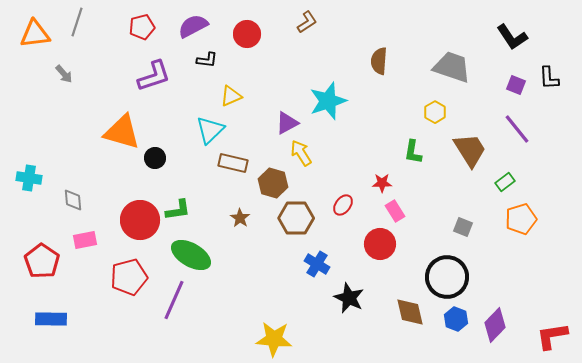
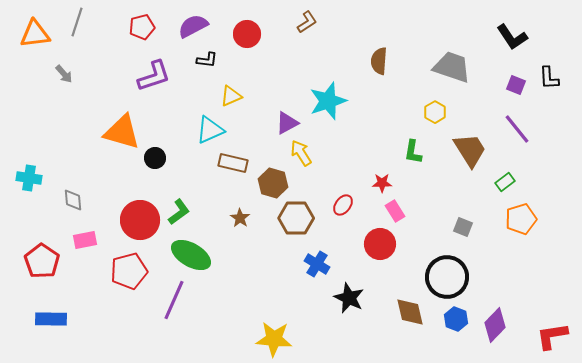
cyan triangle at (210, 130): rotated 20 degrees clockwise
green L-shape at (178, 210): moved 1 px right, 2 px down; rotated 28 degrees counterclockwise
red pentagon at (129, 277): moved 6 px up
